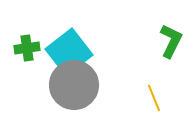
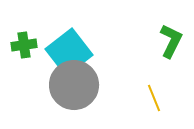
green cross: moved 3 px left, 3 px up
